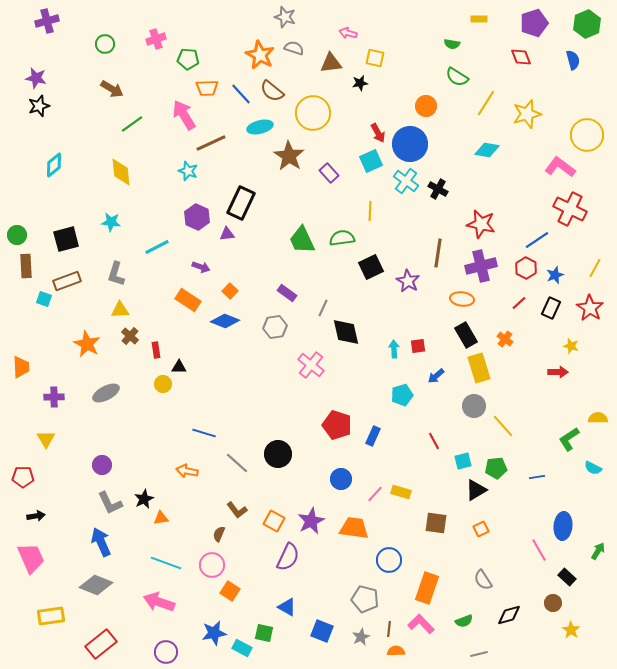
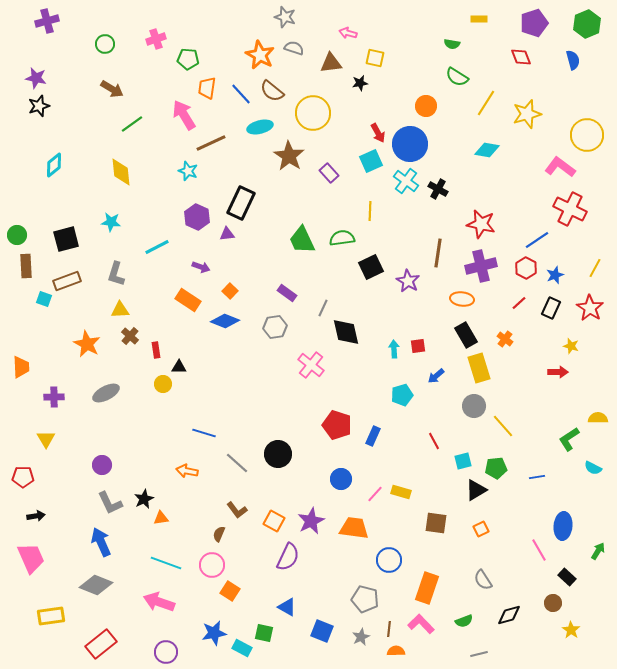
orange trapezoid at (207, 88): rotated 100 degrees clockwise
